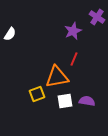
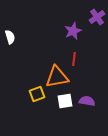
purple cross: rotated 21 degrees clockwise
white semicircle: moved 3 px down; rotated 48 degrees counterclockwise
red line: rotated 16 degrees counterclockwise
